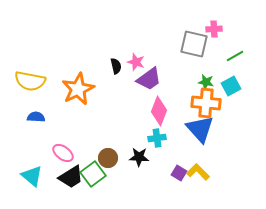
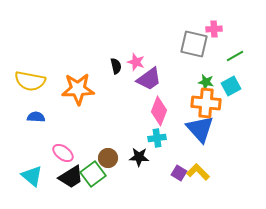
orange star: rotated 24 degrees clockwise
